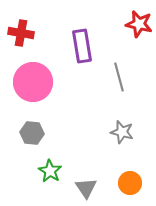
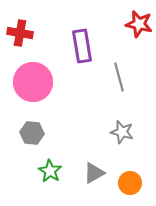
red cross: moved 1 px left
gray triangle: moved 8 px right, 15 px up; rotated 35 degrees clockwise
